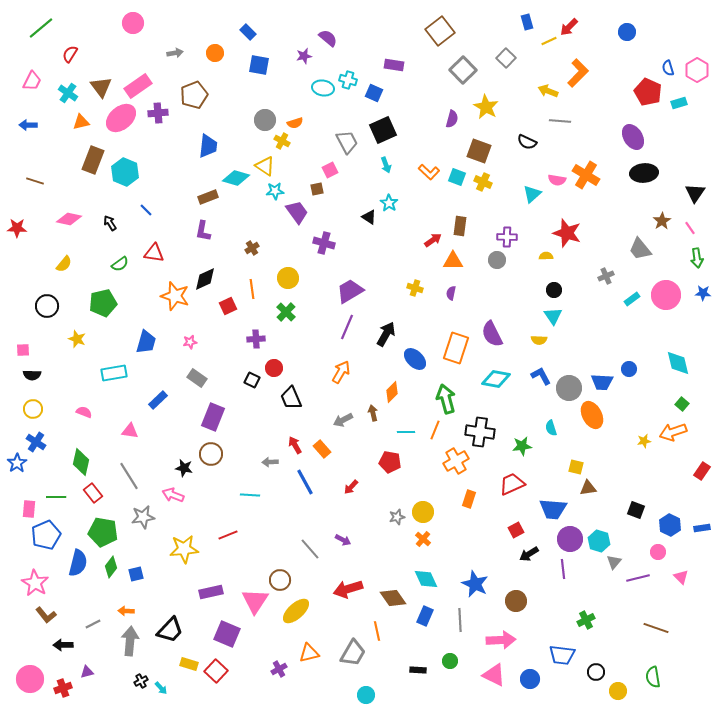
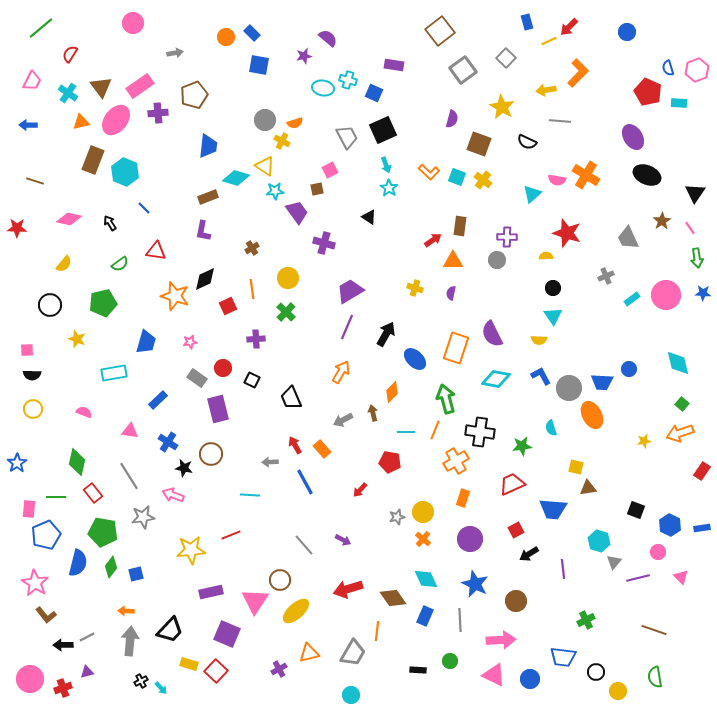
blue rectangle at (248, 32): moved 4 px right, 1 px down
orange circle at (215, 53): moved 11 px right, 16 px up
gray square at (463, 70): rotated 8 degrees clockwise
pink hexagon at (697, 70): rotated 10 degrees clockwise
pink rectangle at (138, 86): moved 2 px right
yellow arrow at (548, 91): moved 2 px left, 1 px up; rotated 30 degrees counterclockwise
cyan rectangle at (679, 103): rotated 21 degrees clockwise
yellow star at (486, 107): moved 16 px right
pink ellipse at (121, 118): moved 5 px left, 2 px down; rotated 12 degrees counterclockwise
gray trapezoid at (347, 142): moved 5 px up
brown square at (479, 151): moved 7 px up
black ellipse at (644, 173): moved 3 px right, 2 px down; rotated 28 degrees clockwise
yellow cross at (483, 182): moved 2 px up; rotated 12 degrees clockwise
cyan star at (389, 203): moved 15 px up
blue line at (146, 210): moved 2 px left, 2 px up
gray trapezoid at (640, 249): moved 12 px left, 11 px up; rotated 15 degrees clockwise
red triangle at (154, 253): moved 2 px right, 2 px up
black circle at (554, 290): moved 1 px left, 2 px up
black circle at (47, 306): moved 3 px right, 1 px up
pink square at (23, 350): moved 4 px right
red circle at (274, 368): moved 51 px left
purple rectangle at (213, 417): moved 5 px right, 8 px up; rotated 36 degrees counterclockwise
orange arrow at (673, 432): moved 7 px right, 1 px down
blue cross at (36, 442): moved 132 px right
green diamond at (81, 462): moved 4 px left
red arrow at (351, 487): moved 9 px right, 3 px down
orange rectangle at (469, 499): moved 6 px left, 1 px up
red line at (228, 535): moved 3 px right
purple circle at (570, 539): moved 100 px left
yellow star at (184, 549): moved 7 px right, 1 px down
gray line at (310, 549): moved 6 px left, 4 px up
gray line at (93, 624): moved 6 px left, 13 px down
brown line at (656, 628): moved 2 px left, 2 px down
orange line at (377, 631): rotated 18 degrees clockwise
blue trapezoid at (562, 655): moved 1 px right, 2 px down
green semicircle at (653, 677): moved 2 px right
cyan circle at (366, 695): moved 15 px left
